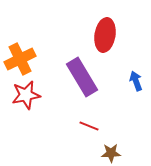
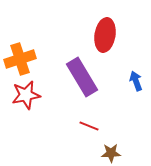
orange cross: rotated 8 degrees clockwise
